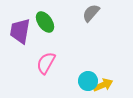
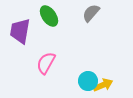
green ellipse: moved 4 px right, 6 px up
